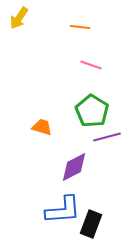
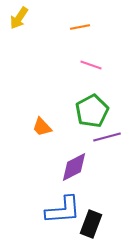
orange line: rotated 18 degrees counterclockwise
green pentagon: rotated 12 degrees clockwise
orange trapezoid: rotated 150 degrees counterclockwise
